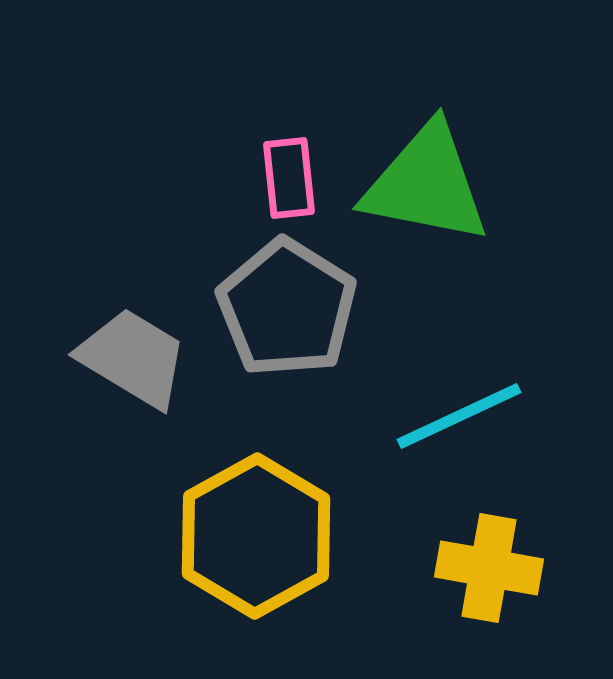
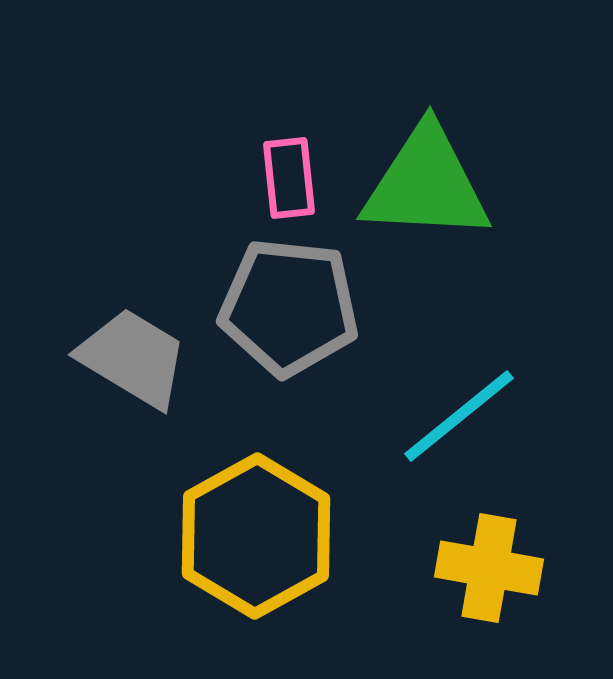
green triangle: rotated 8 degrees counterclockwise
gray pentagon: moved 2 px right, 1 px up; rotated 26 degrees counterclockwise
cyan line: rotated 14 degrees counterclockwise
